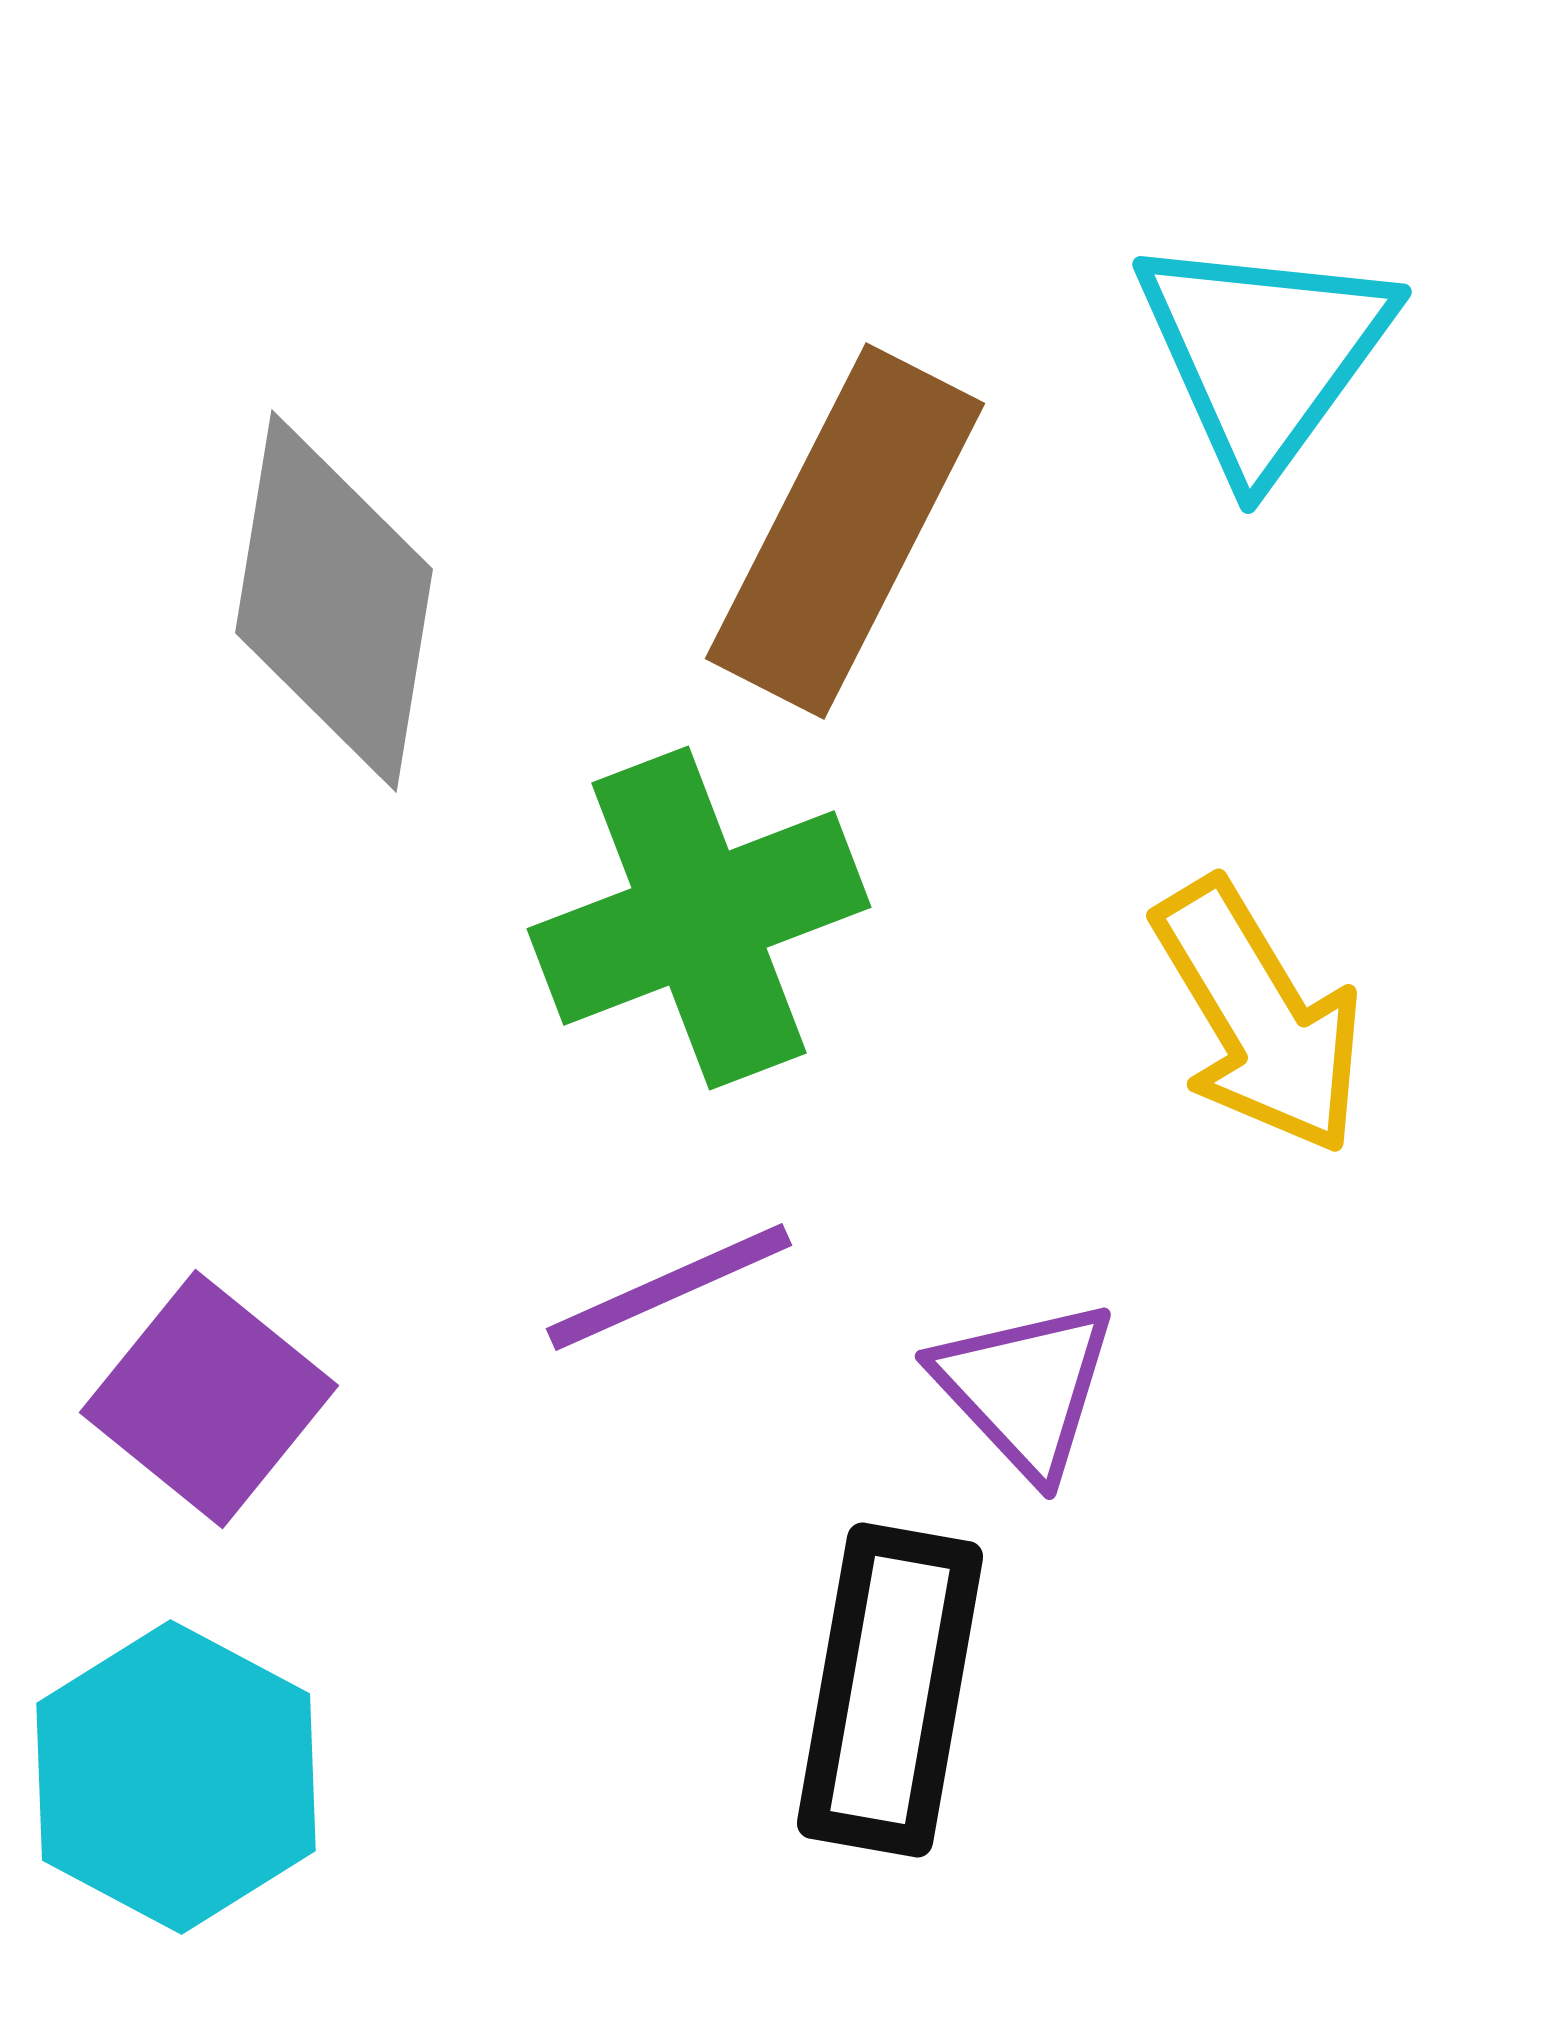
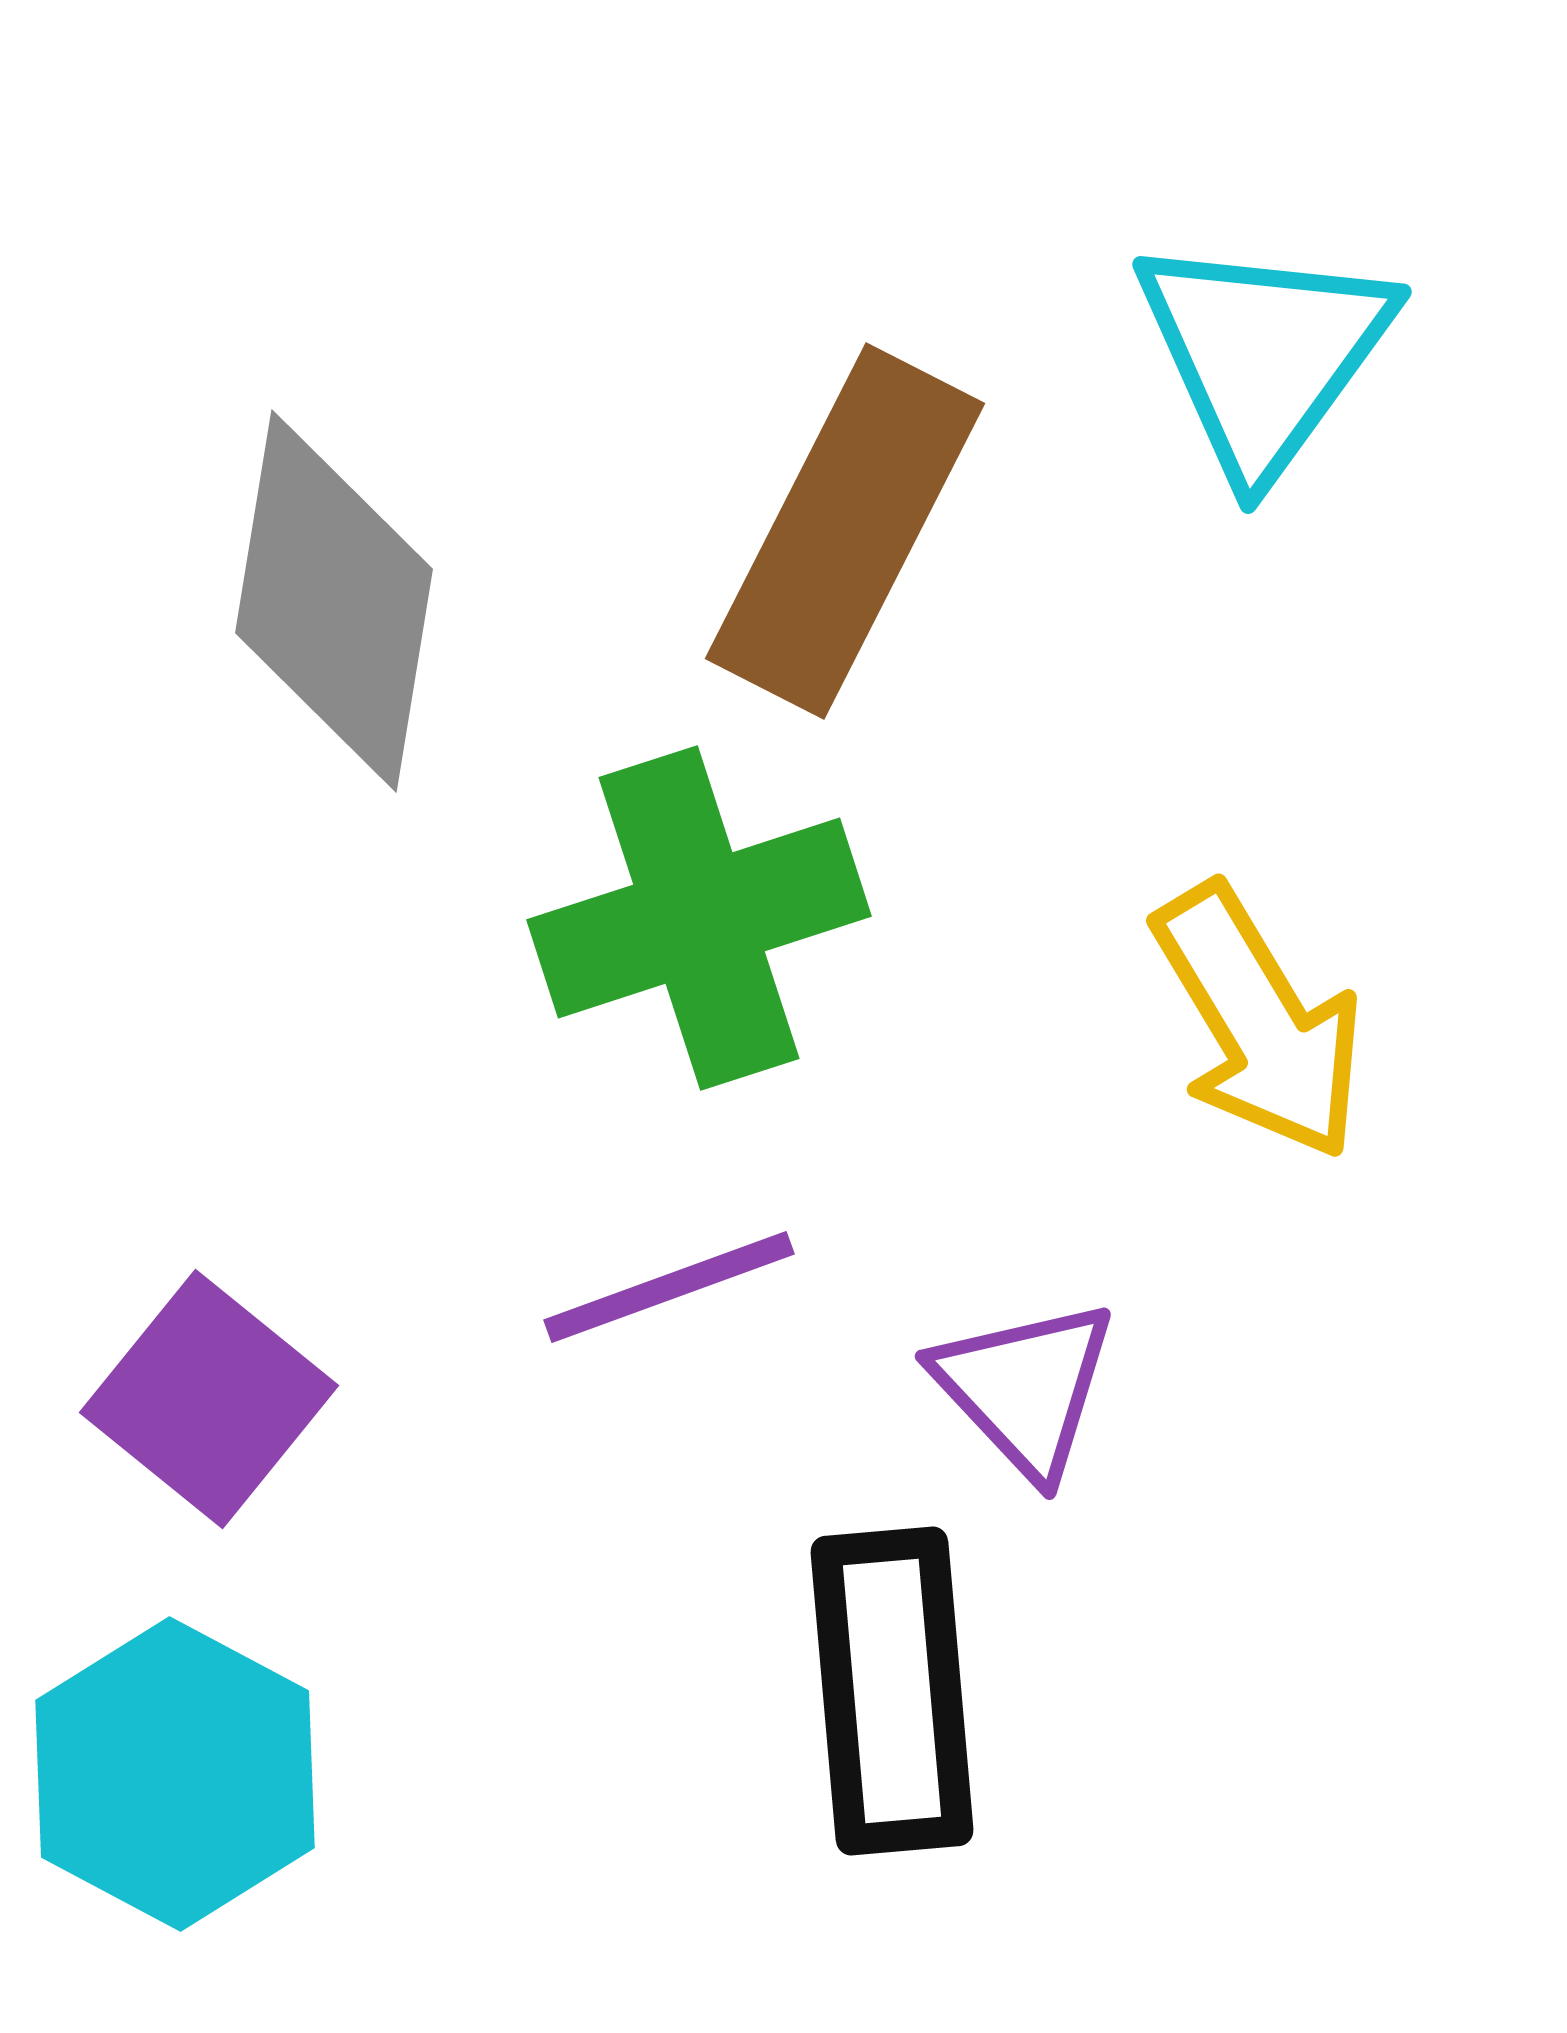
green cross: rotated 3 degrees clockwise
yellow arrow: moved 5 px down
purple line: rotated 4 degrees clockwise
black rectangle: moved 2 px right, 1 px down; rotated 15 degrees counterclockwise
cyan hexagon: moved 1 px left, 3 px up
